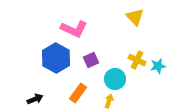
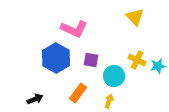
purple square: rotated 35 degrees clockwise
cyan circle: moved 1 px left, 3 px up
